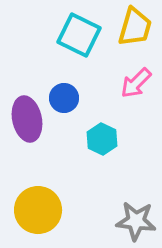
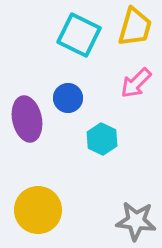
blue circle: moved 4 px right
